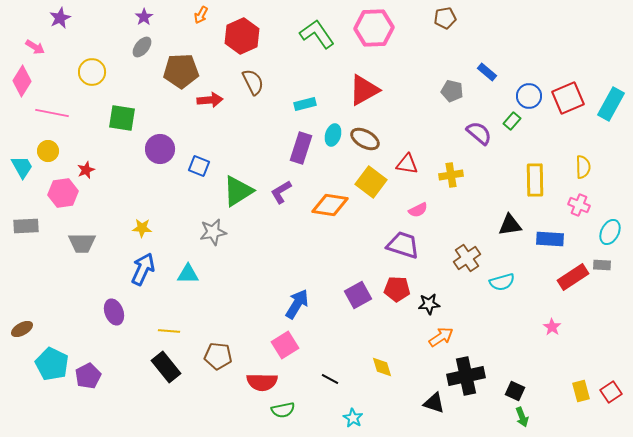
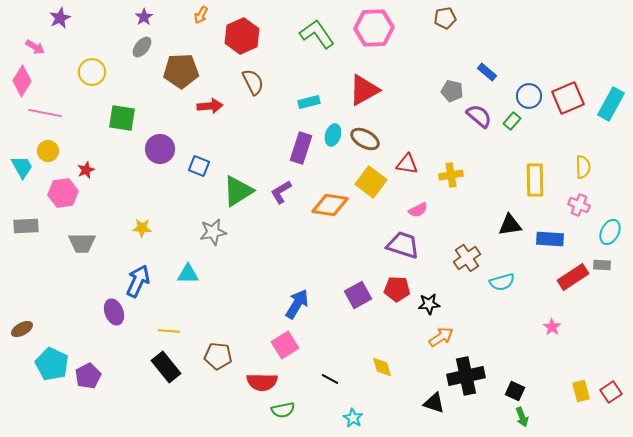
red arrow at (210, 100): moved 6 px down
cyan rectangle at (305, 104): moved 4 px right, 2 px up
pink line at (52, 113): moved 7 px left
purple semicircle at (479, 133): moved 17 px up
blue arrow at (143, 269): moved 5 px left, 12 px down
